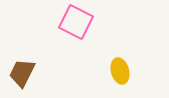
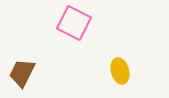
pink square: moved 2 px left, 1 px down
